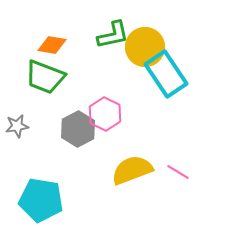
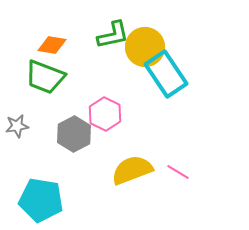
gray hexagon: moved 4 px left, 5 px down
